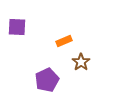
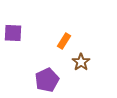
purple square: moved 4 px left, 6 px down
orange rectangle: rotated 35 degrees counterclockwise
